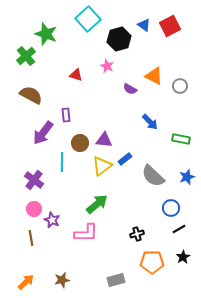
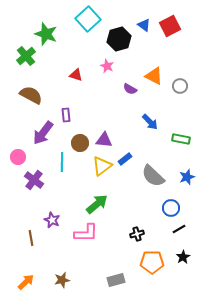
pink circle: moved 16 px left, 52 px up
